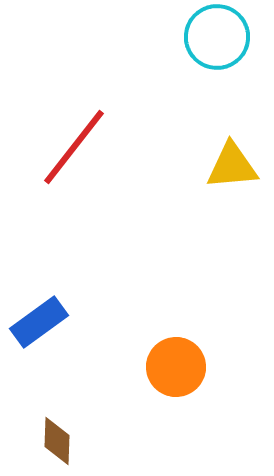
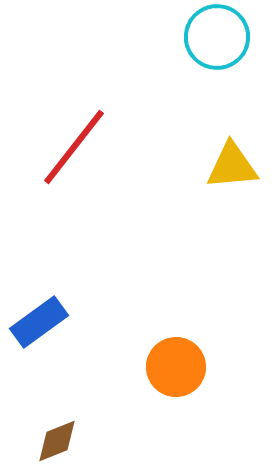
brown diamond: rotated 66 degrees clockwise
